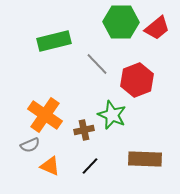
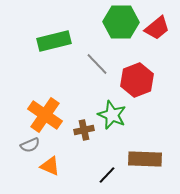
black line: moved 17 px right, 9 px down
